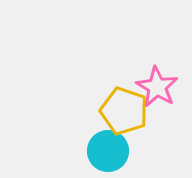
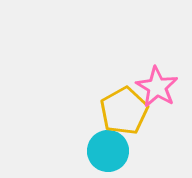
yellow pentagon: rotated 24 degrees clockwise
